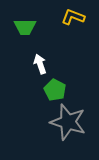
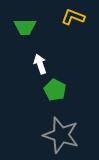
gray star: moved 7 px left, 13 px down
